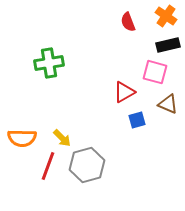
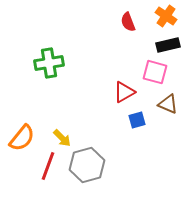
orange semicircle: rotated 52 degrees counterclockwise
